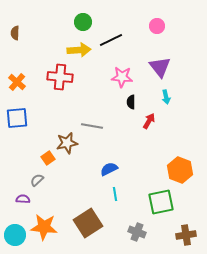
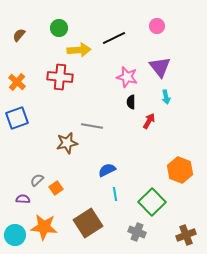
green circle: moved 24 px left, 6 px down
brown semicircle: moved 4 px right, 2 px down; rotated 40 degrees clockwise
black line: moved 3 px right, 2 px up
pink star: moved 5 px right; rotated 10 degrees clockwise
blue square: rotated 15 degrees counterclockwise
orange square: moved 8 px right, 30 px down
blue semicircle: moved 2 px left, 1 px down
green square: moved 9 px left; rotated 32 degrees counterclockwise
brown cross: rotated 12 degrees counterclockwise
